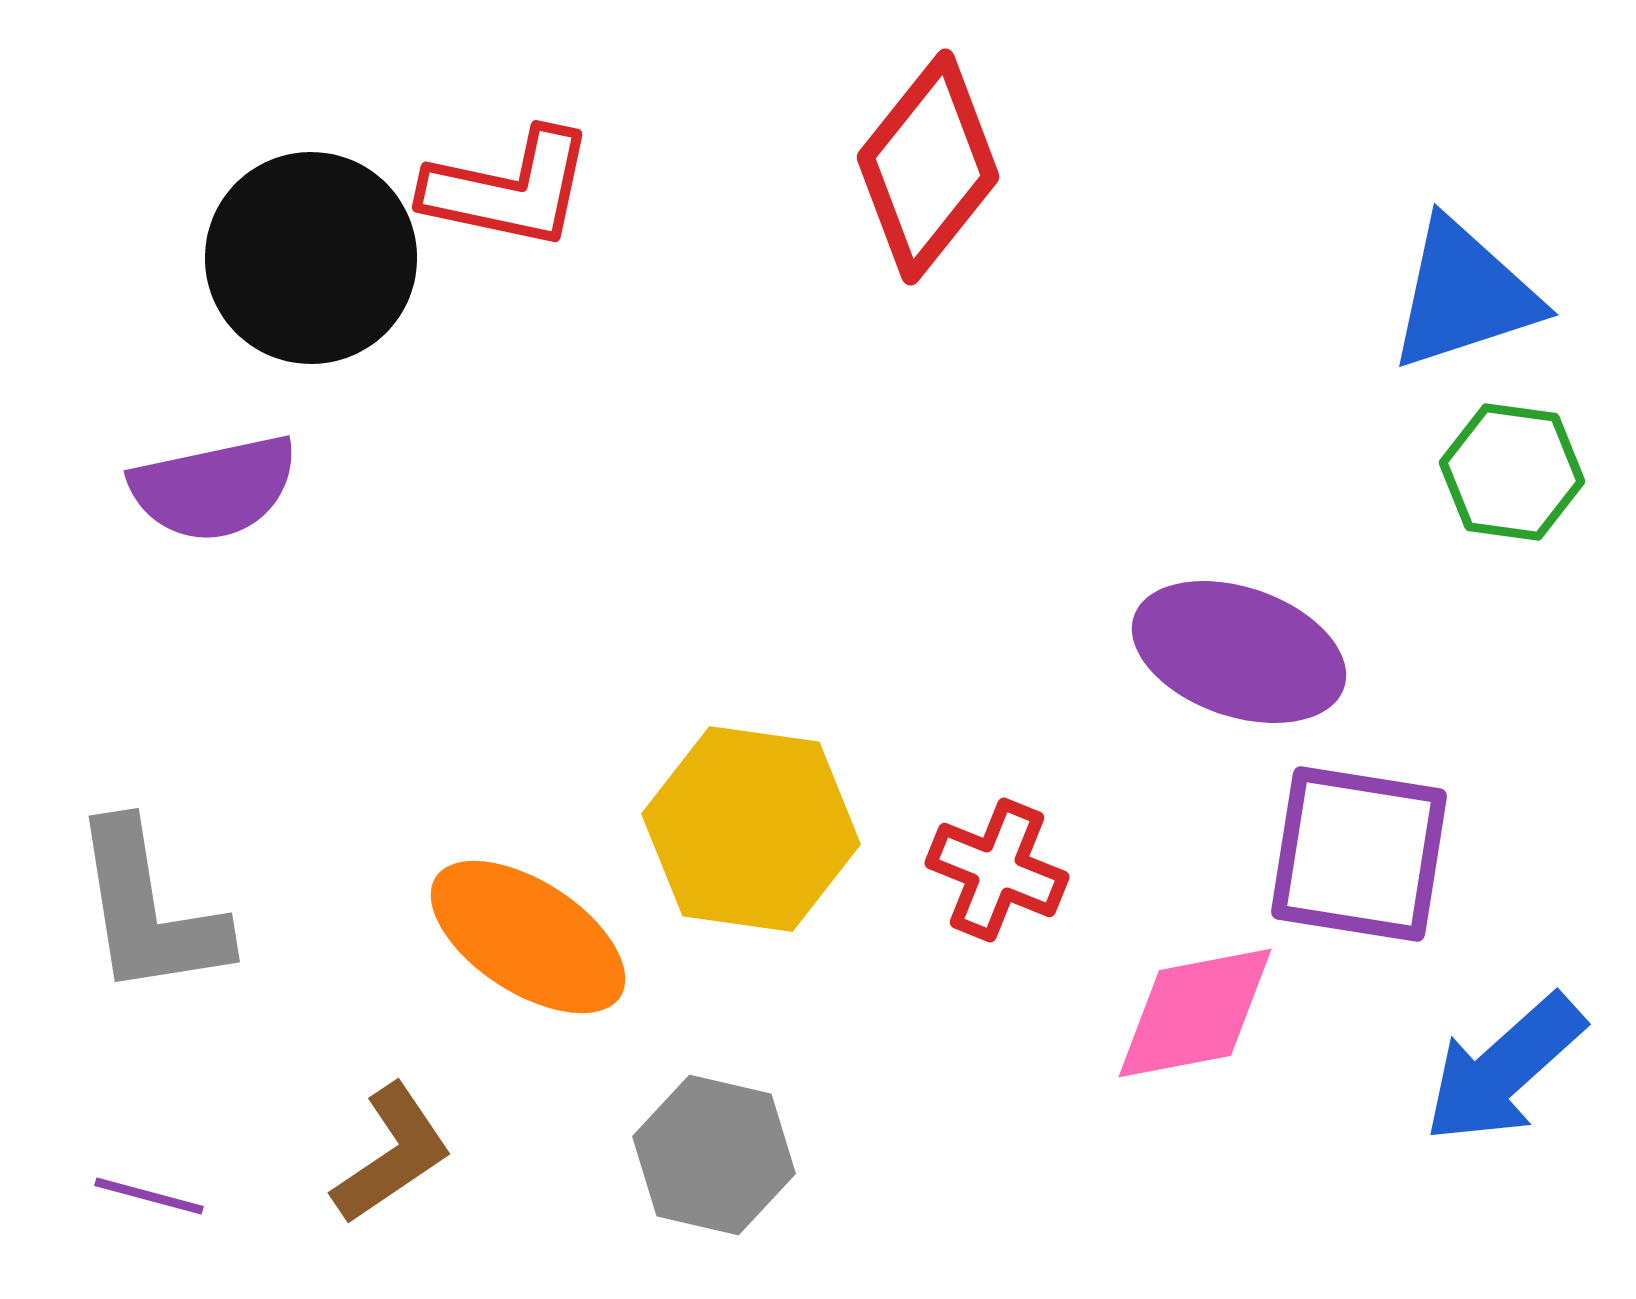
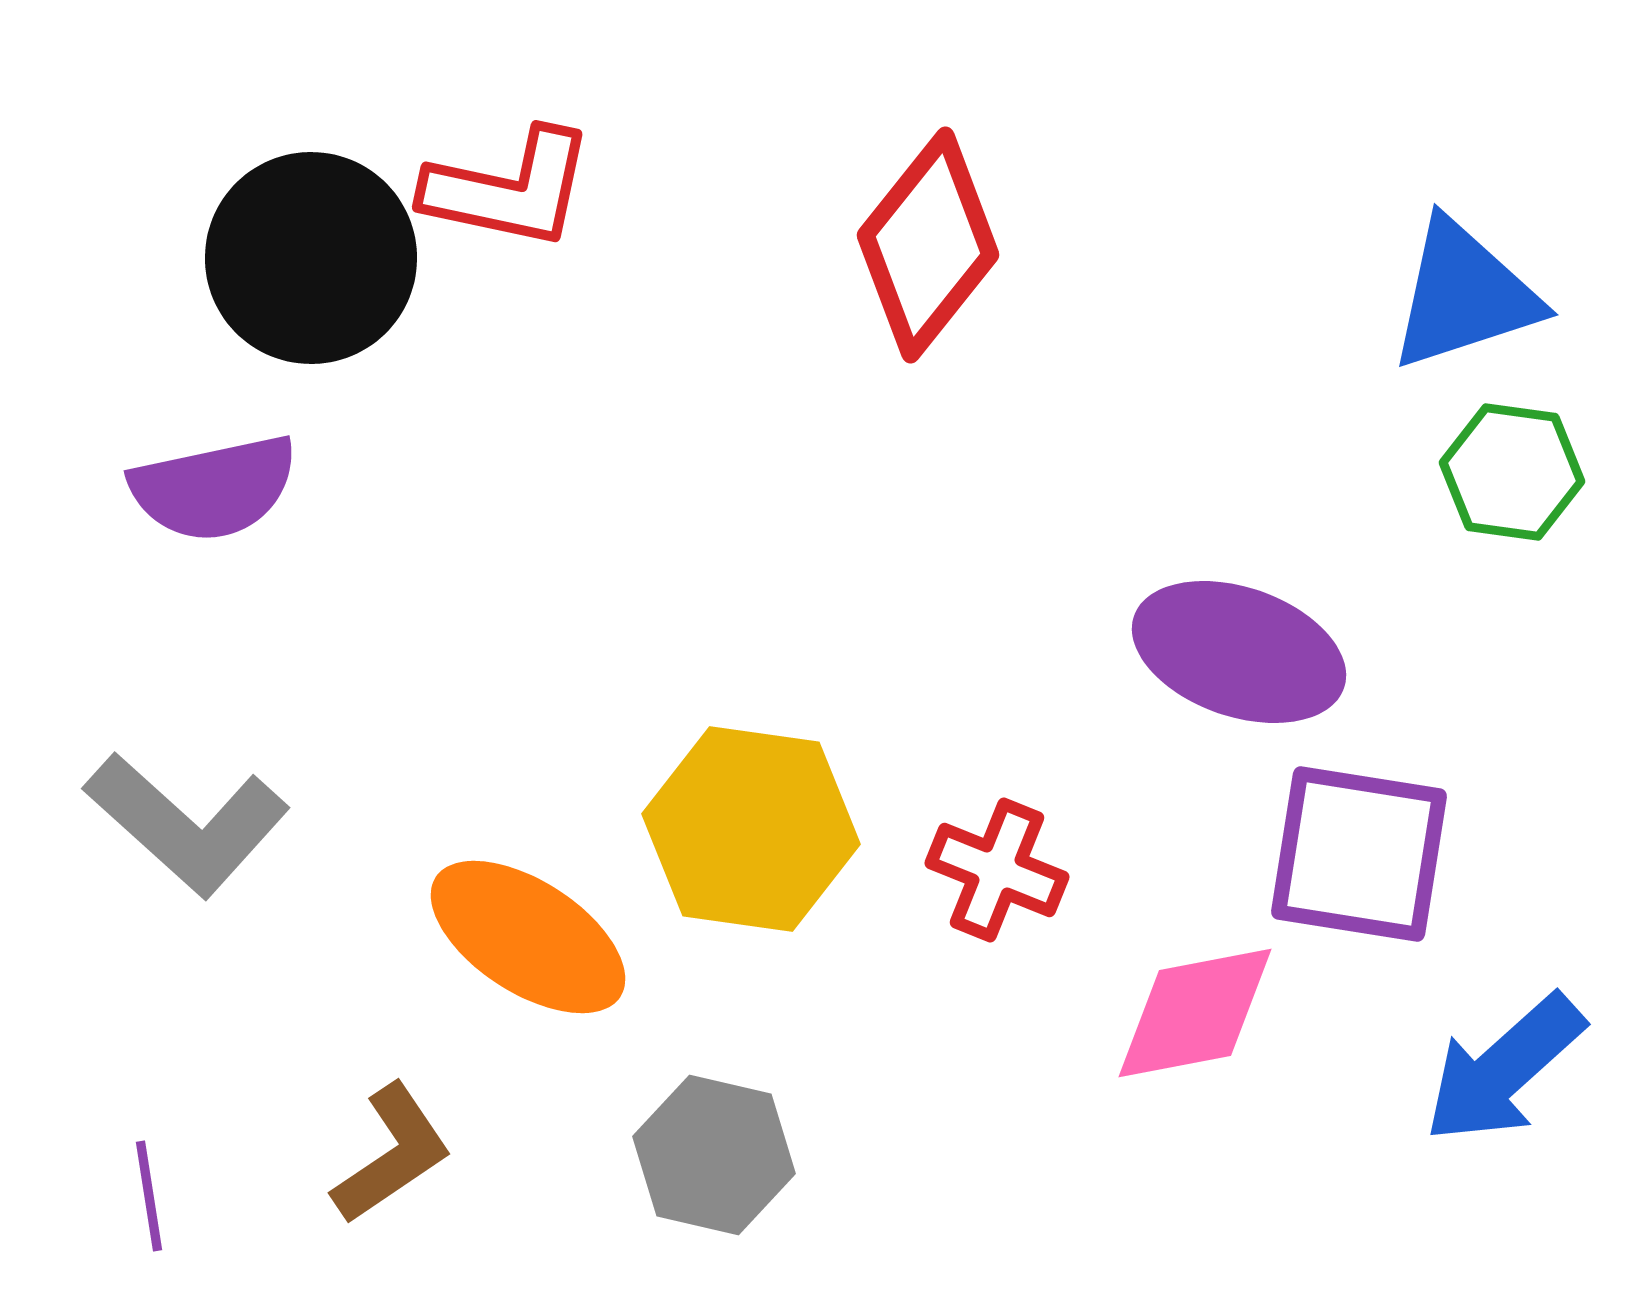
red diamond: moved 78 px down
gray L-shape: moved 38 px right, 86 px up; rotated 39 degrees counterclockwise
purple line: rotated 66 degrees clockwise
